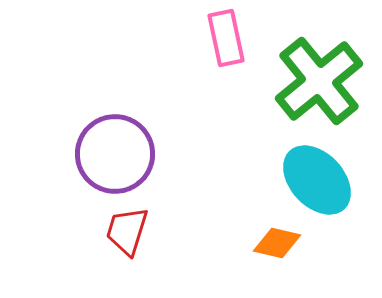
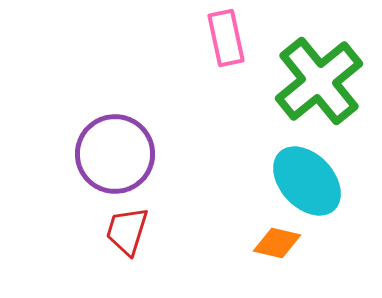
cyan ellipse: moved 10 px left, 1 px down
